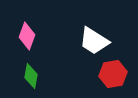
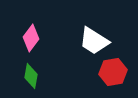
pink diamond: moved 4 px right, 2 px down; rotated 16 degrees clockwise
red hexagon: moved 2 px up
